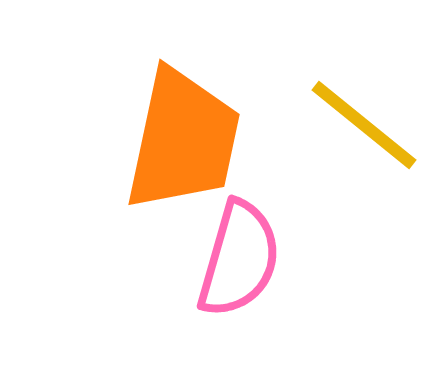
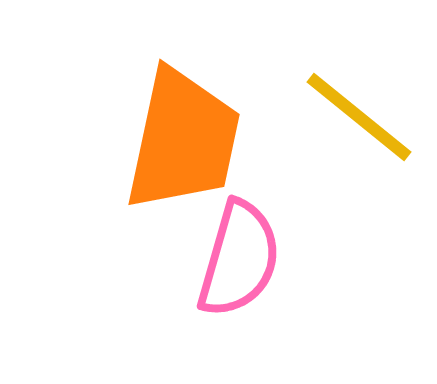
yellow line: moved 5 px left, 8 px up
